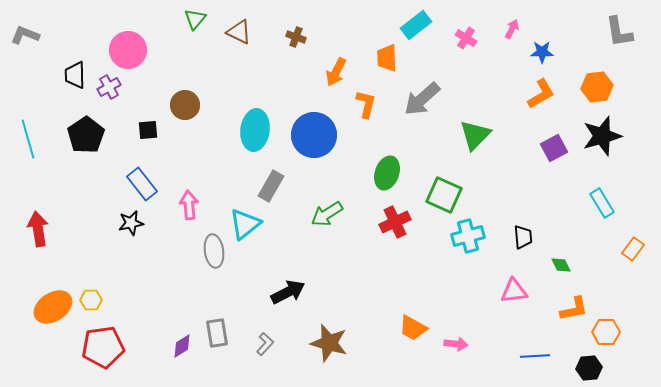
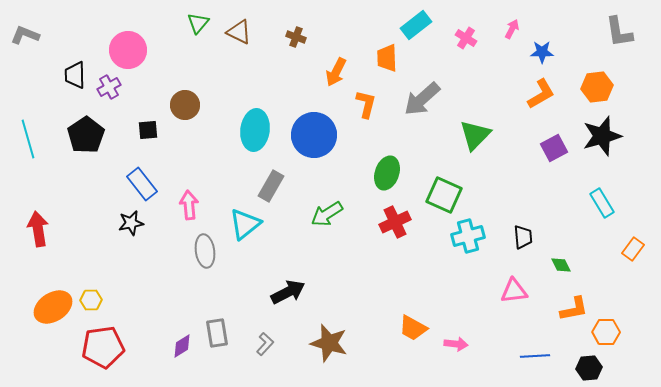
green triangle at (195, 19): moved 3 px right, 4 px down
gray ellipse at (214, 251): moved 9 px left
